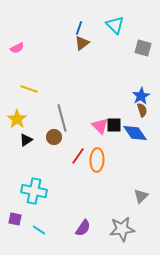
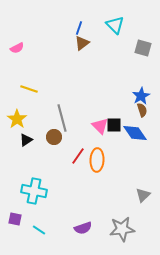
gray triangle: moved 2 px right, 1 px up
purple semicircle: rotated 36 degrees clockwise
